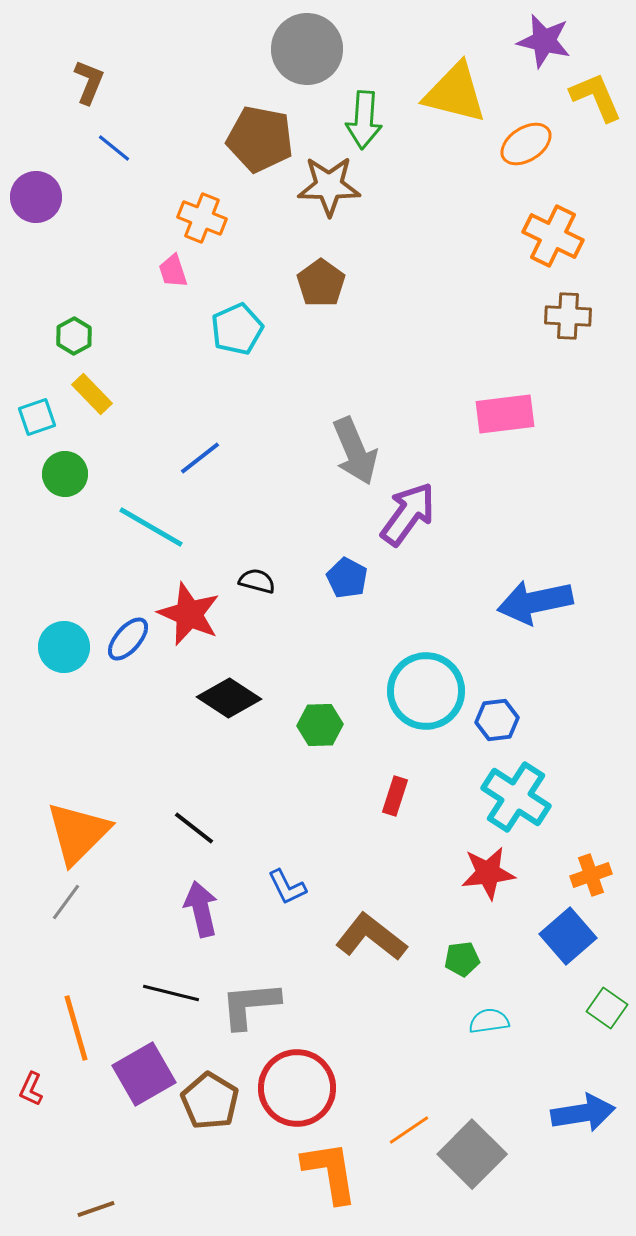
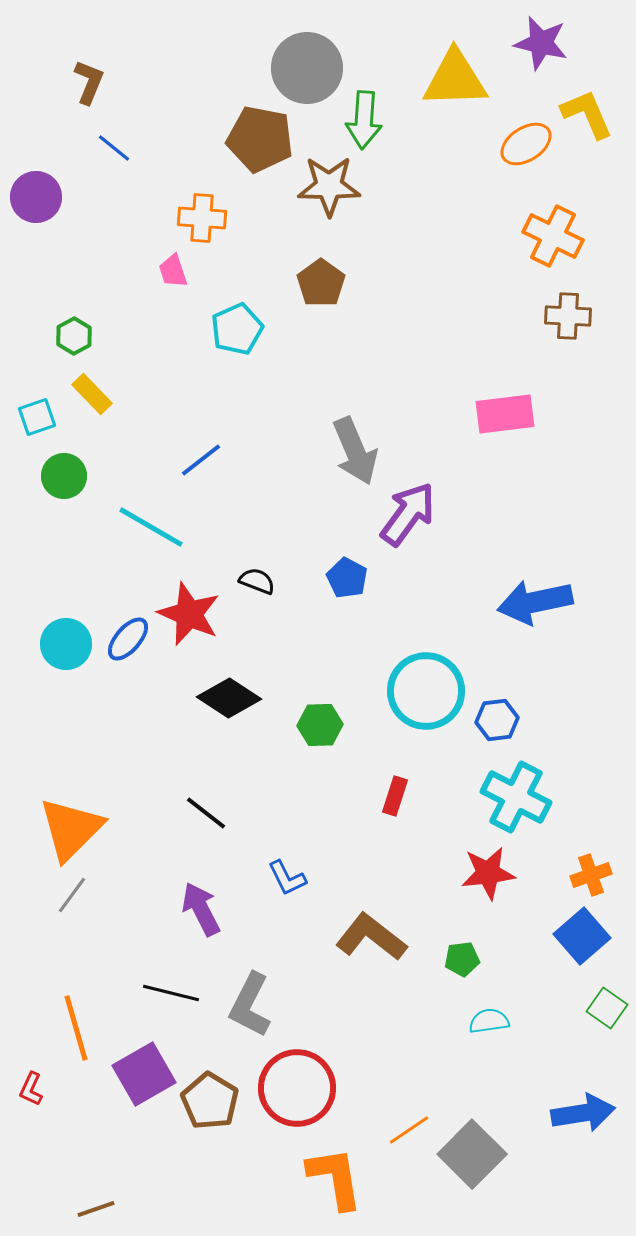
purple star at (544, 41): moved 3 px left, 2 px down
gray circle at (307, 49): moved 19 px down
yellow triangle at (455, 93): moved 14 px up; rotated 16 degrees counterclockwise
yellow L-shape at (596, 97): moved 9 px left, 17 px down
orange cross at (202, 218): rotated 18 degrees counterclockwise
blue line at (200, 458): moved 1 px right, 2 px down
green circle at (65, 474): moved 1 px left, 2 px down
black semicircle at (257, 581): rotated 6 degrees clockwise
cyan circle at (64, 647): moved 2 px right, 3 px up
cyan cross at (516, 797): rotated 6 degrees counterclockwise
black line at (194, 828): moved 12 px right, 15 px up
orange triangle at (78, 833): moved 7 px left, 4 px up
blue L-shape at (287, 887): moved 9 px up
gray line at (66, 902): moved 6 px right, 7 px up
purple arrow at (201, 909): rotated 14 degrees counterclockwise
blue square at (568, 936): moved 14 px right
gray L-shape at (250, 1005): rotated 58 degrees counterclockwise
orange L-shape at (330, 1172): moved 5 px right, 6 px down
